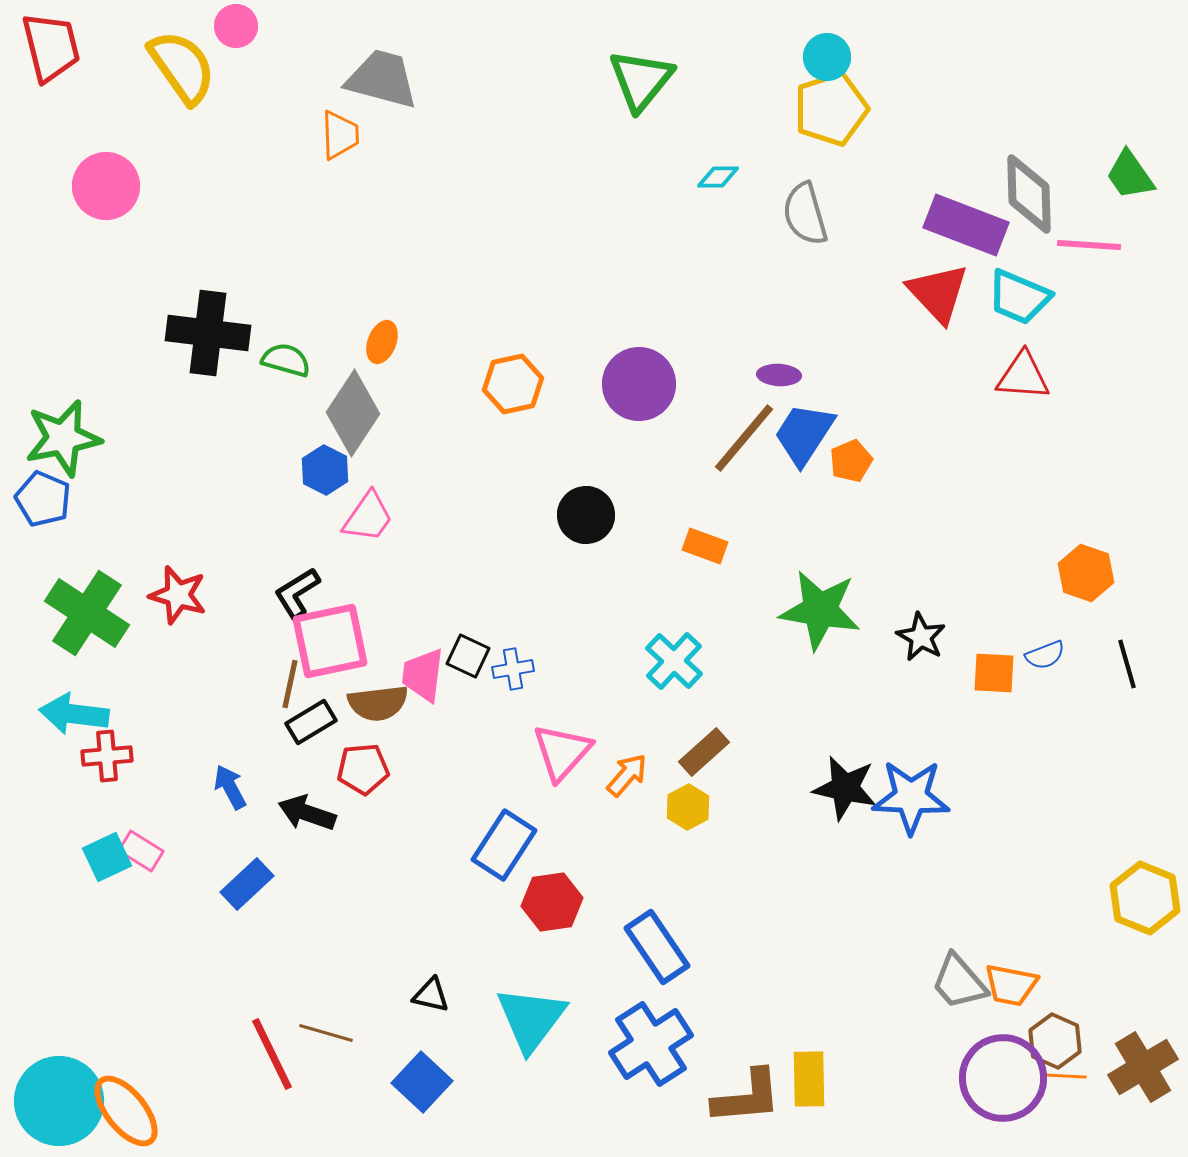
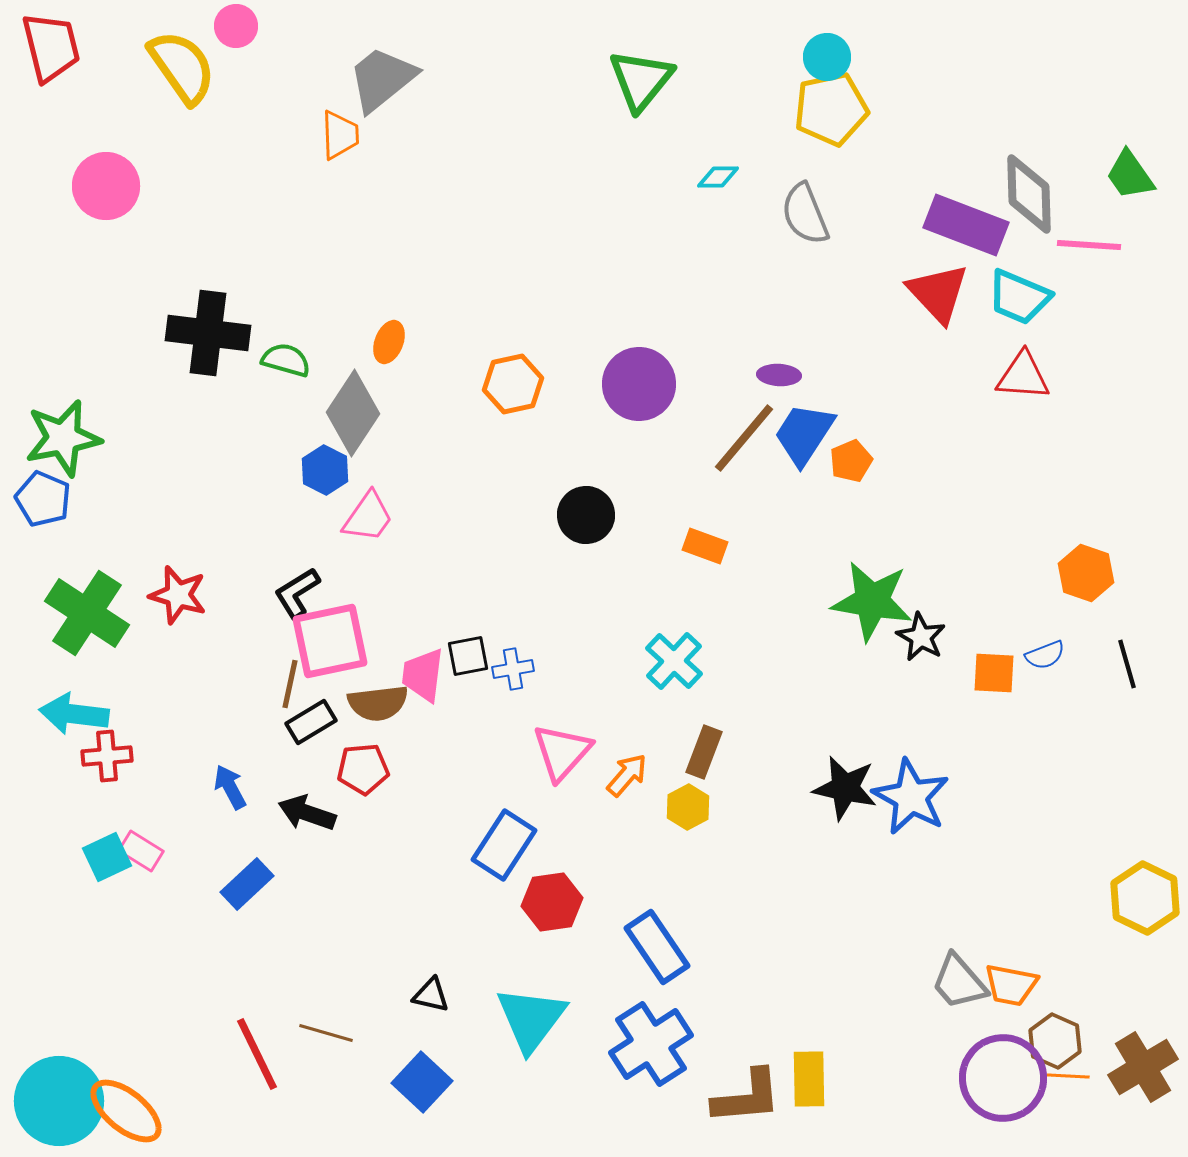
gray trapezoid at (382, 79): rotated 54 degrees counterclockwise
yellow pentagon at (831, 109): rotated 6 degrees clockwise
gray semicircle at (805, 214): rotated 6 degrees counterclockwise
orange ellipse at (382, 342): moved 7 px right
green star at (820, 610): moved 52 px right, 9 px up
black square at (468, 656): rotated 36 degrees counterclockwise
brown rectangle at (704, 752): rotated 27 degrees counterclockwise
blue star at (911, 797): rotated 26 degrees clockwise
yellow hexagon at (1145, 898): rotated 4 degrees clockwise
red line at (272, 1054): moved 15 px left
orange line at (1065, 1076): moved 3 px right
orange ellipse at (126, 1111): rotated 12 degrees counterclockwise
